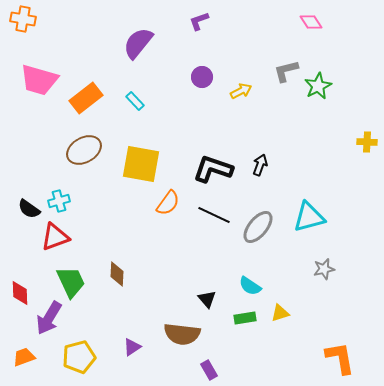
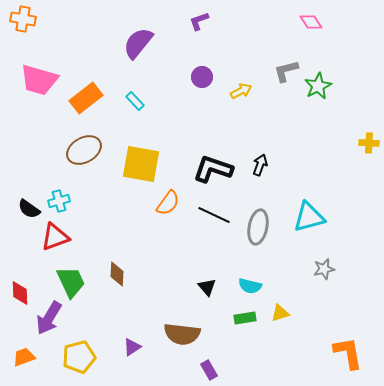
yellow cross: moved 2 px right, 1 px down
gray ellipse: rotated 28 degrees counterclockwise
cyan semicircle: rotated 20 degrees counterclockwise
black triangle: moved 12 px up
orange L-shape: moved 8 px right, 5 px up
